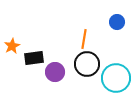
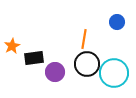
cyan circle: moved 2 px left, 5 px up
